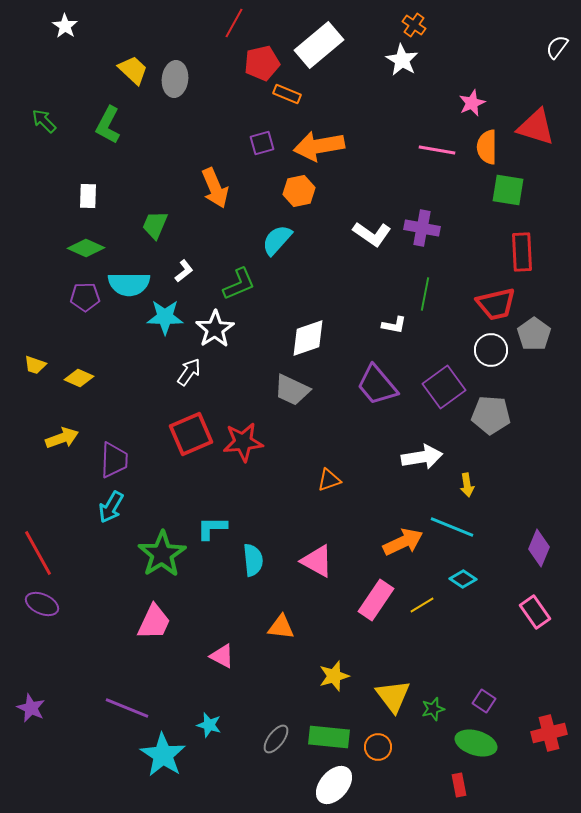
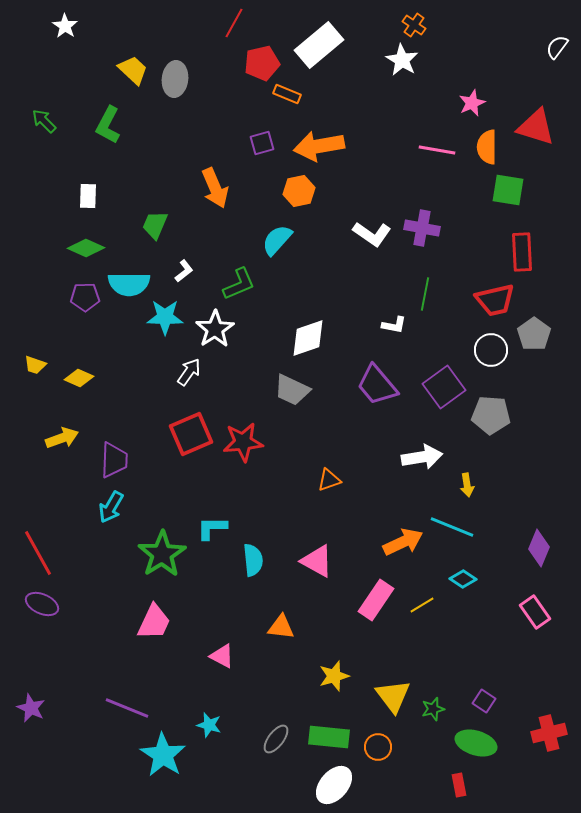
red trapezoid at (496, 304): moved 1 px left, 4 px up
